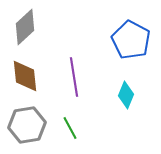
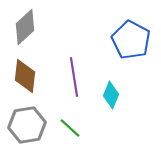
brown diamond: rotated 12 degrees clockwise
cyan diamond: moved 15 px left
green line: rotated 20 degrees counterclockwise
